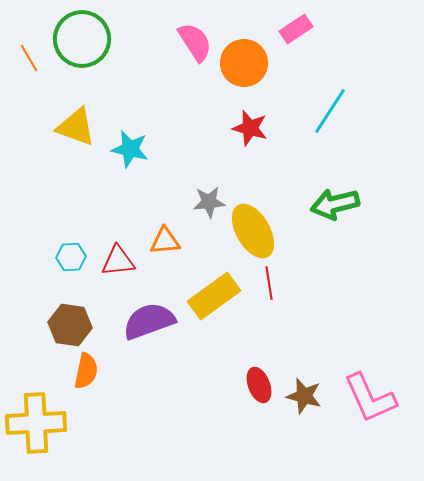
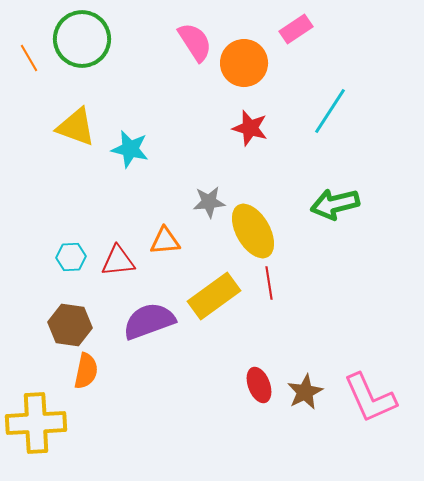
brown star: moved 1 px right, 4 px up; rotated 30 degrees clockwise
